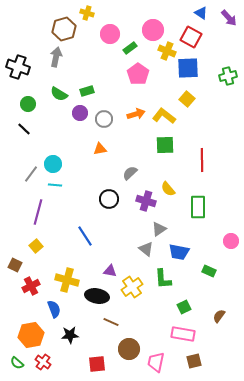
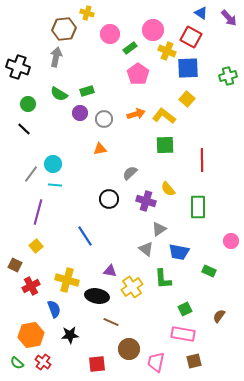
brown hexagon at (64, 29): rotated 10 degrees clockwise
green square at (184, 307): moved 1 px right, 2 px down
